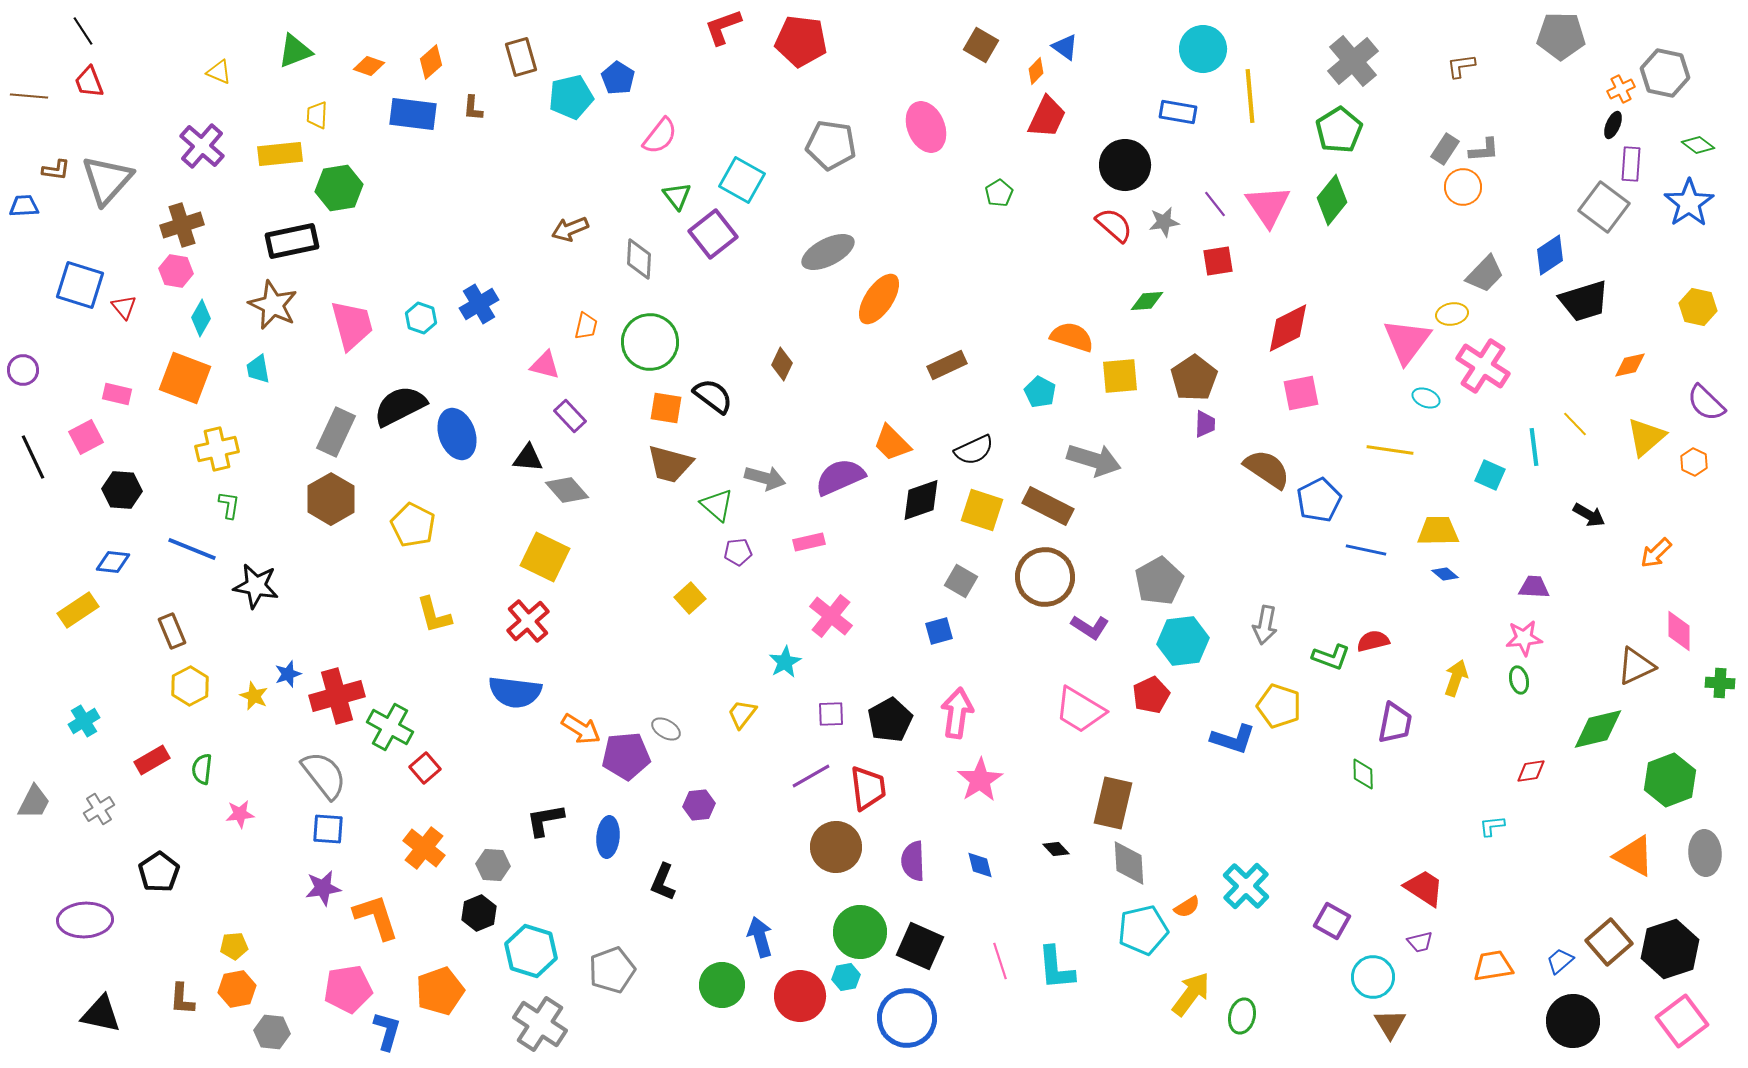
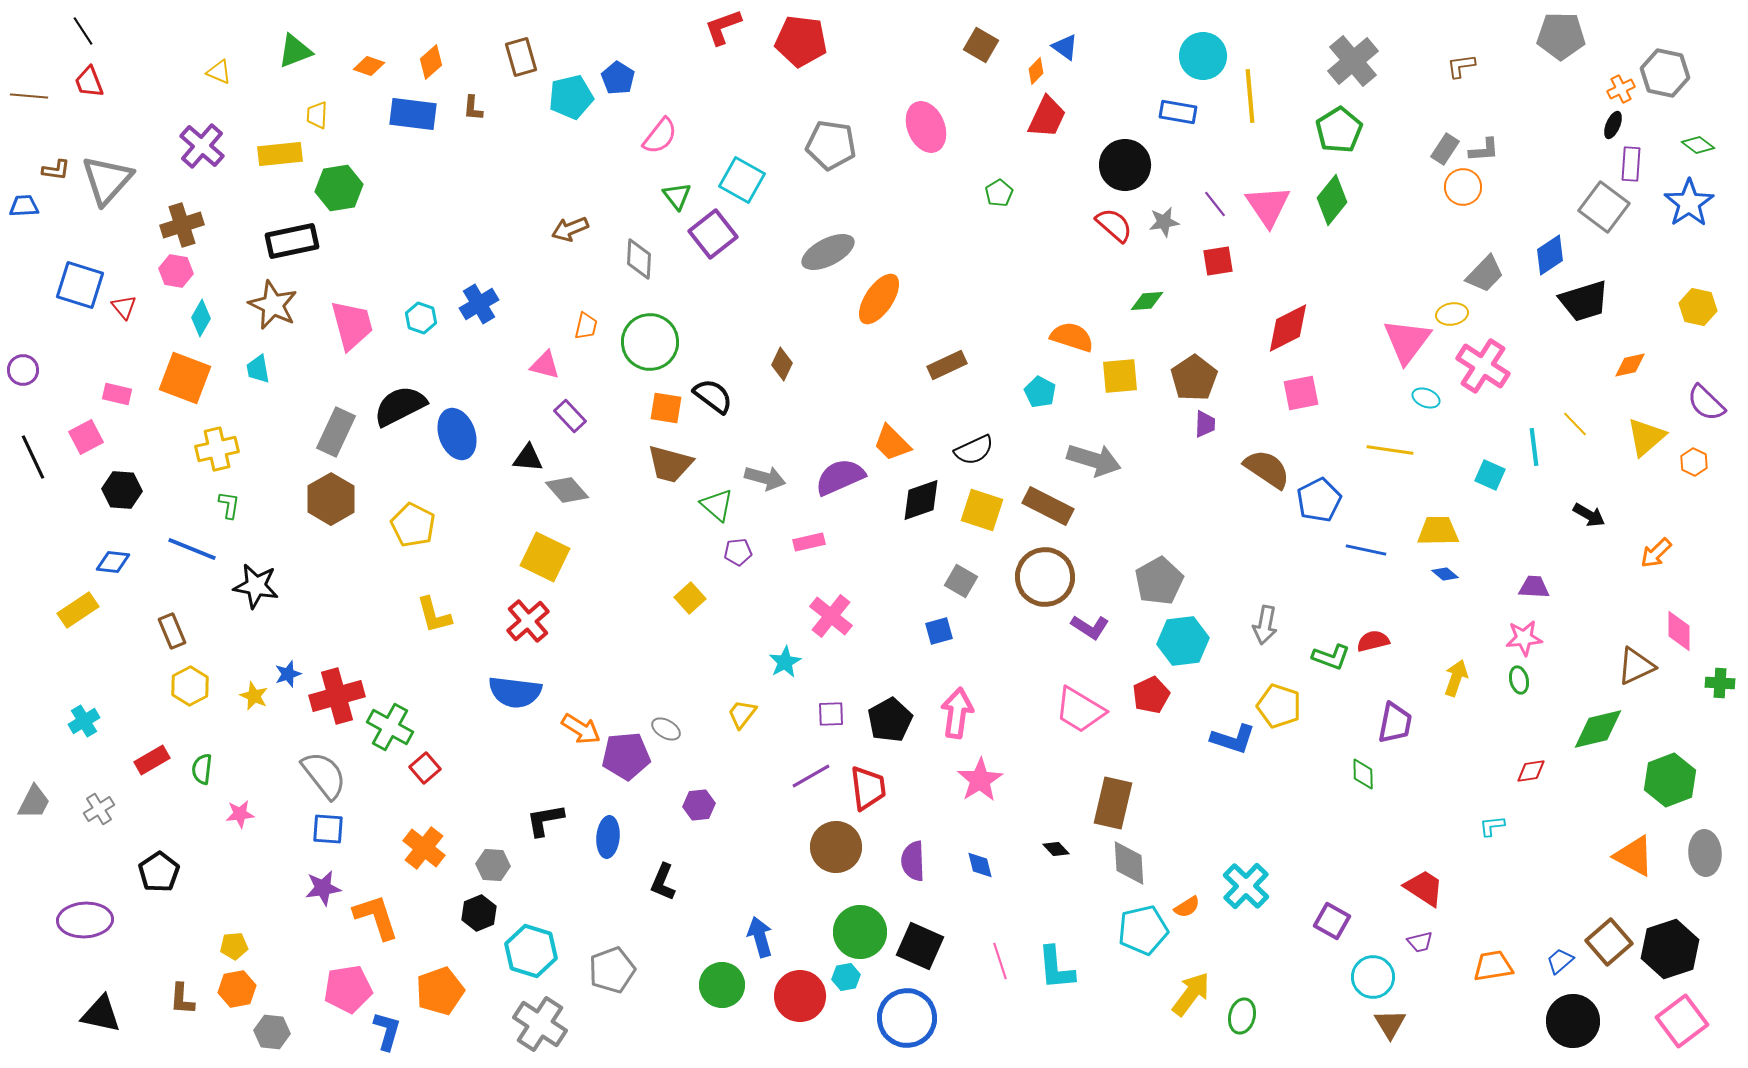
cyan circle at (1203, 49): moved 7 px down
